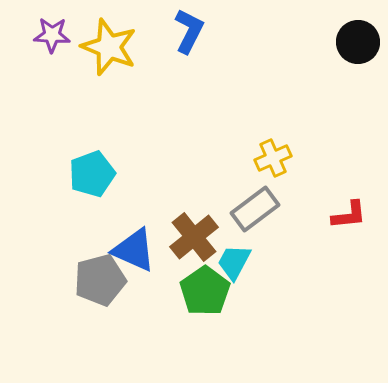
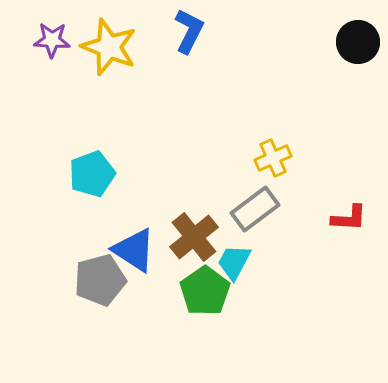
purple star: moved 5 px down
red L-shape: moved 3 px down; rotated 9 degrees clockwise
blue triangle: rotated 9 degrees clockwise
